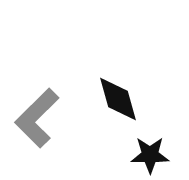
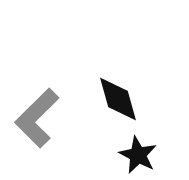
black star: moved 12 px left; rotated 27 degrees clockwise
